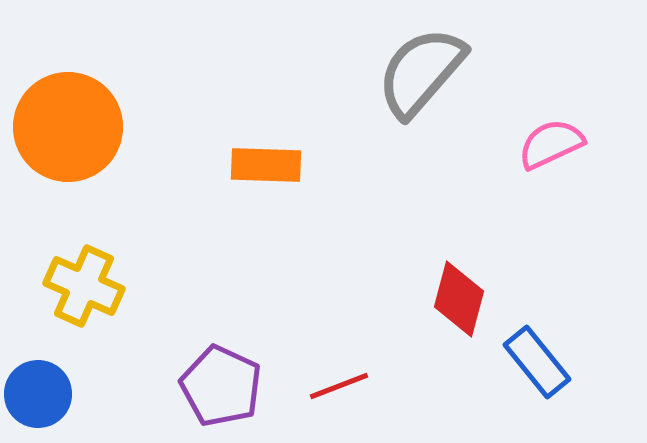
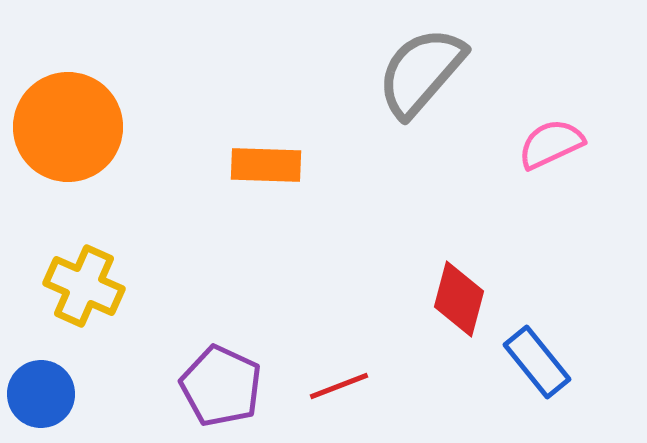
blue circle: moved 3 px right
